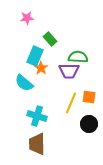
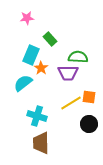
cyan rectangle: moved 4 px left, 1 px up
purple trapezoid: moved 1 px left, 2 px down
cyan semicircle: moved 1 px left; rotated 102 degrees clockwise
yellow line: rotated 35 degrees clockwise
brown trapezoid: moved 4 px right, 1 px up
